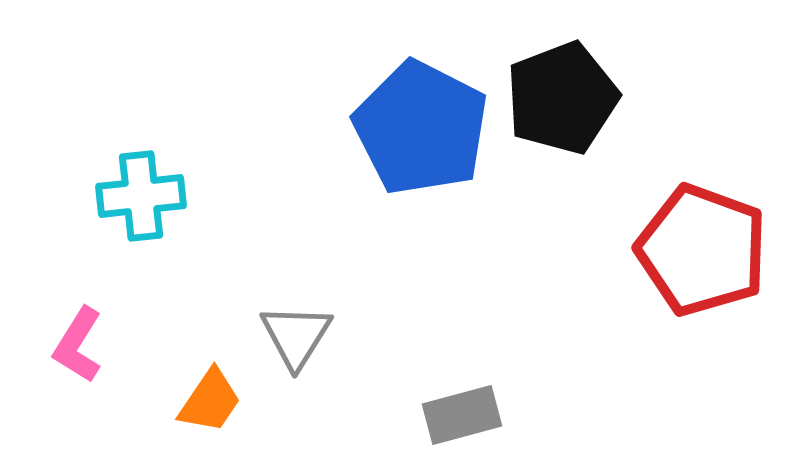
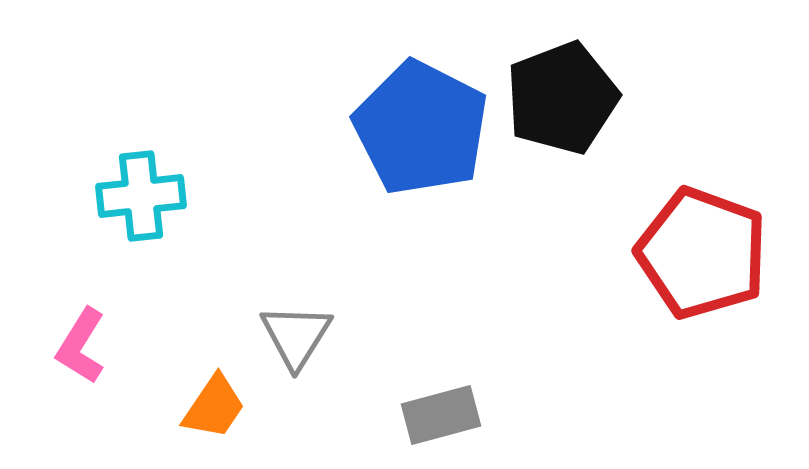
red pentagon: moved 3 px down
pink L-shape: moved 3 px right, 1 px down
orange trapezoid: moved 4 px right, 6 px down
gray rectangle: moved 21 px left
